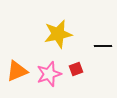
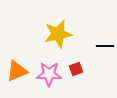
black line: moved 2 px right
pink star: rotated 20 degrees clockwise
